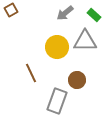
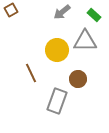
gray arrow: moved 3 px left, 1 px up
yellow circle: moved 3 px down
brown circle: moved 1 px right, 1 px up
